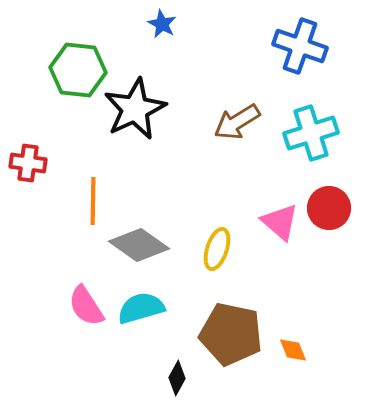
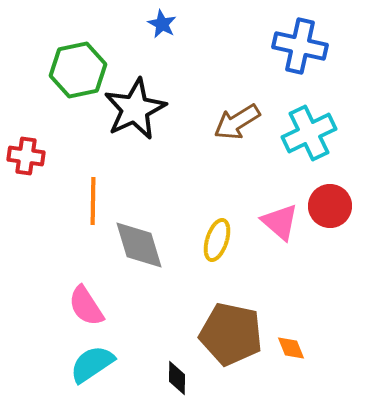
blue cross: rotated 6 degrees counterclockwise
green hexagon: rotated 18 degrees counterclockwise
cyan cross: moved 2 px left; rotated 8 degrees counterclockwise
red cross: moved 2 px left, 7 px up
red circle: moved 1 px right, 2 px up
gray diamond: rotated 38 degrees clockwise
yellow ellipse: moved 9 px up
cyan semicircle: moved 49 px left, 56 px down; rotated 18 degrees counterclockwise
orange diamond: moved 2 px left, 2 px up
black diamond: rotated 28 degrees counterclockwise
